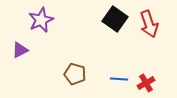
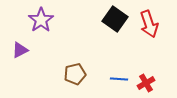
purple star: rotated 10 degrees counterclockwise
brown pentagon: rotated 30 degrees counterclockwise
